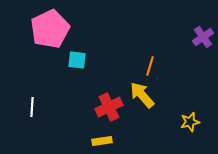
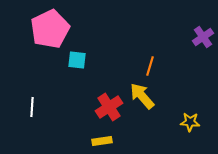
yellow arrow: moved 1 px down
red cross: rotated 8 degrees counterclockwise
yellow star: rotated 18 degrees clockwise
